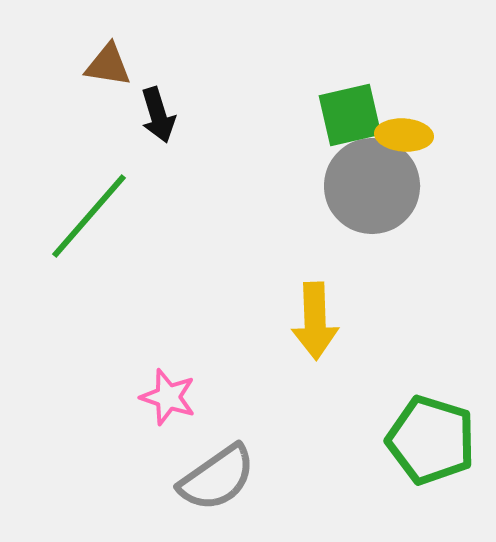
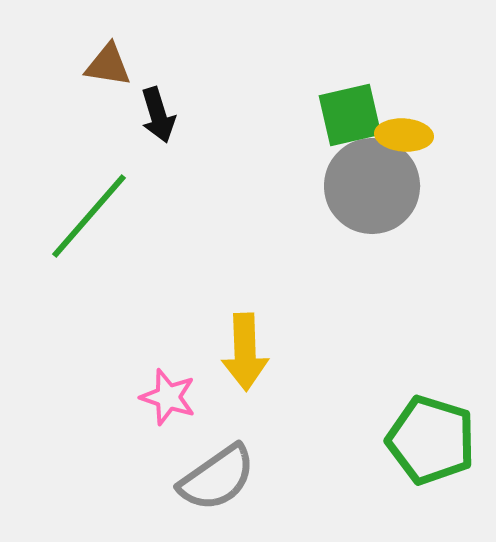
yellow arrow: moved 70 px left, 31 px down
